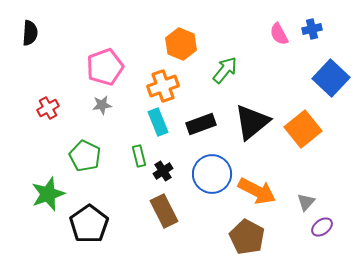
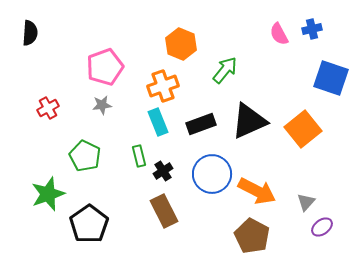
blue square: rotated 24 degrees counterclockwise
black triangle: moved 3 px left, 1 px up; rotated 15 degrees clockwise
brown pentagon: moved 5 px right, 1 px up
